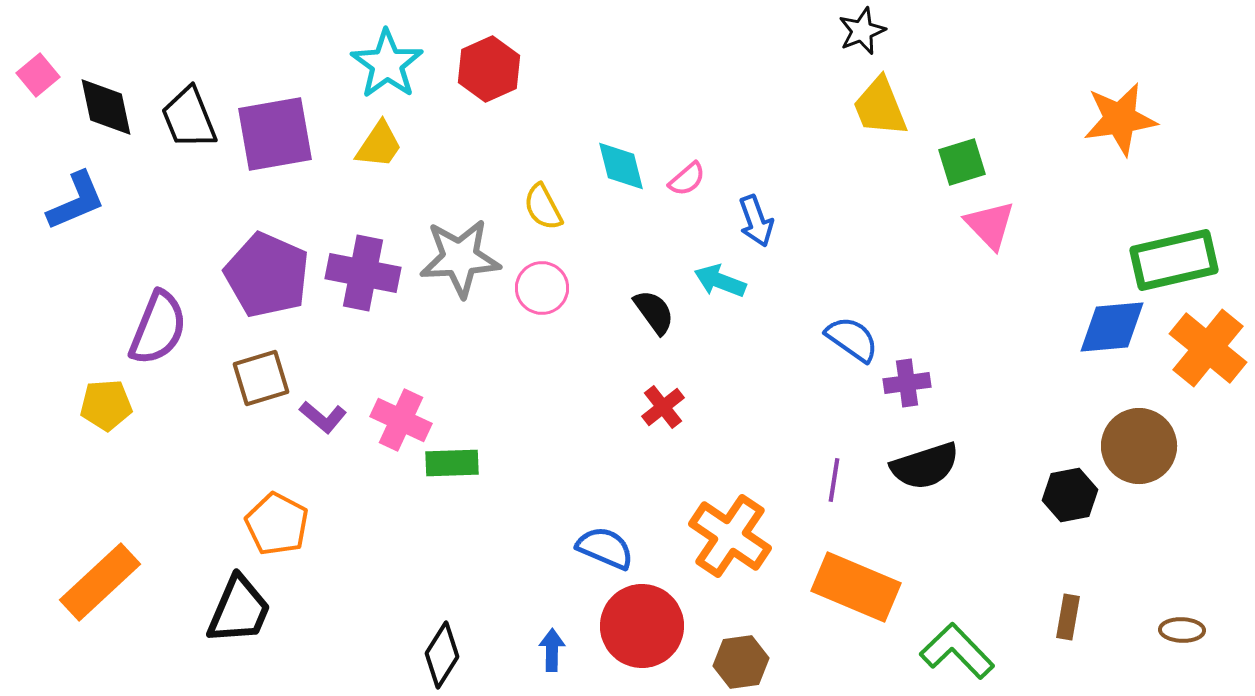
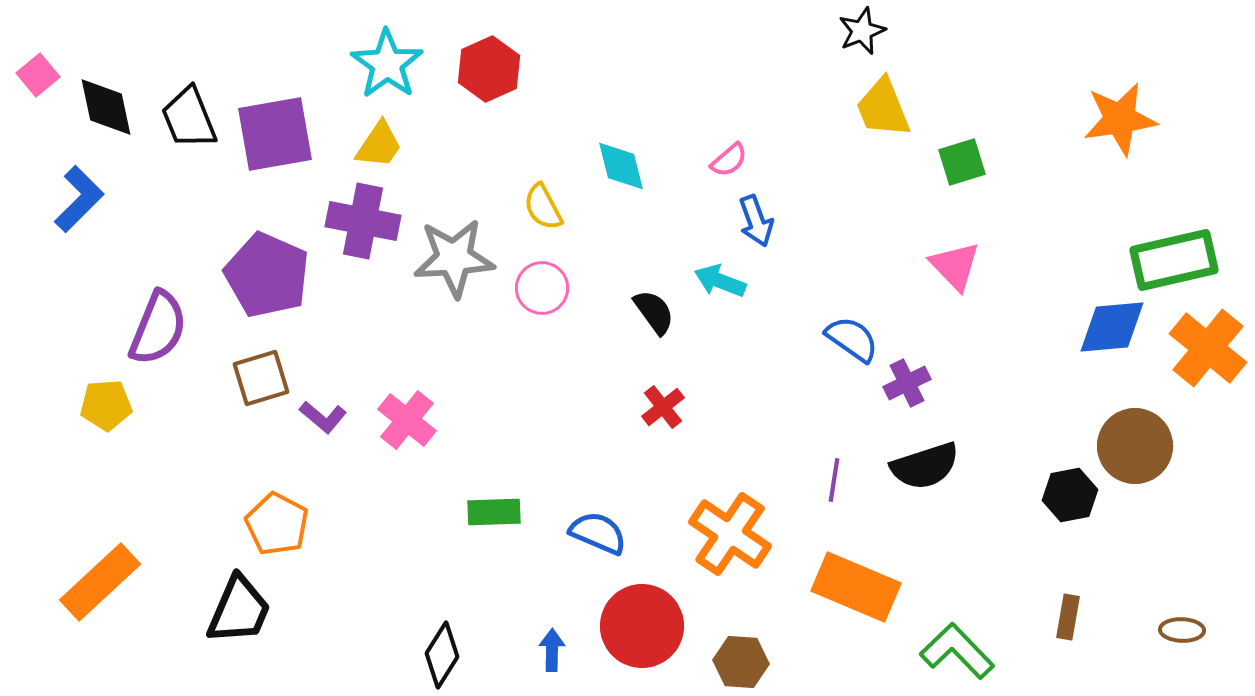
yellow trapezoid at (880, 107): moved 3 px right, 1 px down
pink semicircle at (687, 179): moved 42 px right, 19 px up
blue L-shape at (76, 201): moved 3 px right, 2 px up; rotated 22 degrees counterclockwise
pink triangle at (990, 225): moved 35 px left, 41 px down
gray star at (460, 258): moved 6 px left
purple cross at (363, 273): moved 52 px up
purple cross at (907, 383): rotated 18 degrees counterclockwise
pink cross at (401, 420): moved 6 px right; rotated 14 degrees clockwise
brown circle at (1139, 446): moved 4 px left
green rectangle at (452, 463): moved 42 px right, 49 px down
orange cross at (730, 536): moved 2 px up
blue semicircle at (605, 548): moved 7 px left, 15 px up
brown hexagon at (741, 662): rotated 12 degrees clockwise
